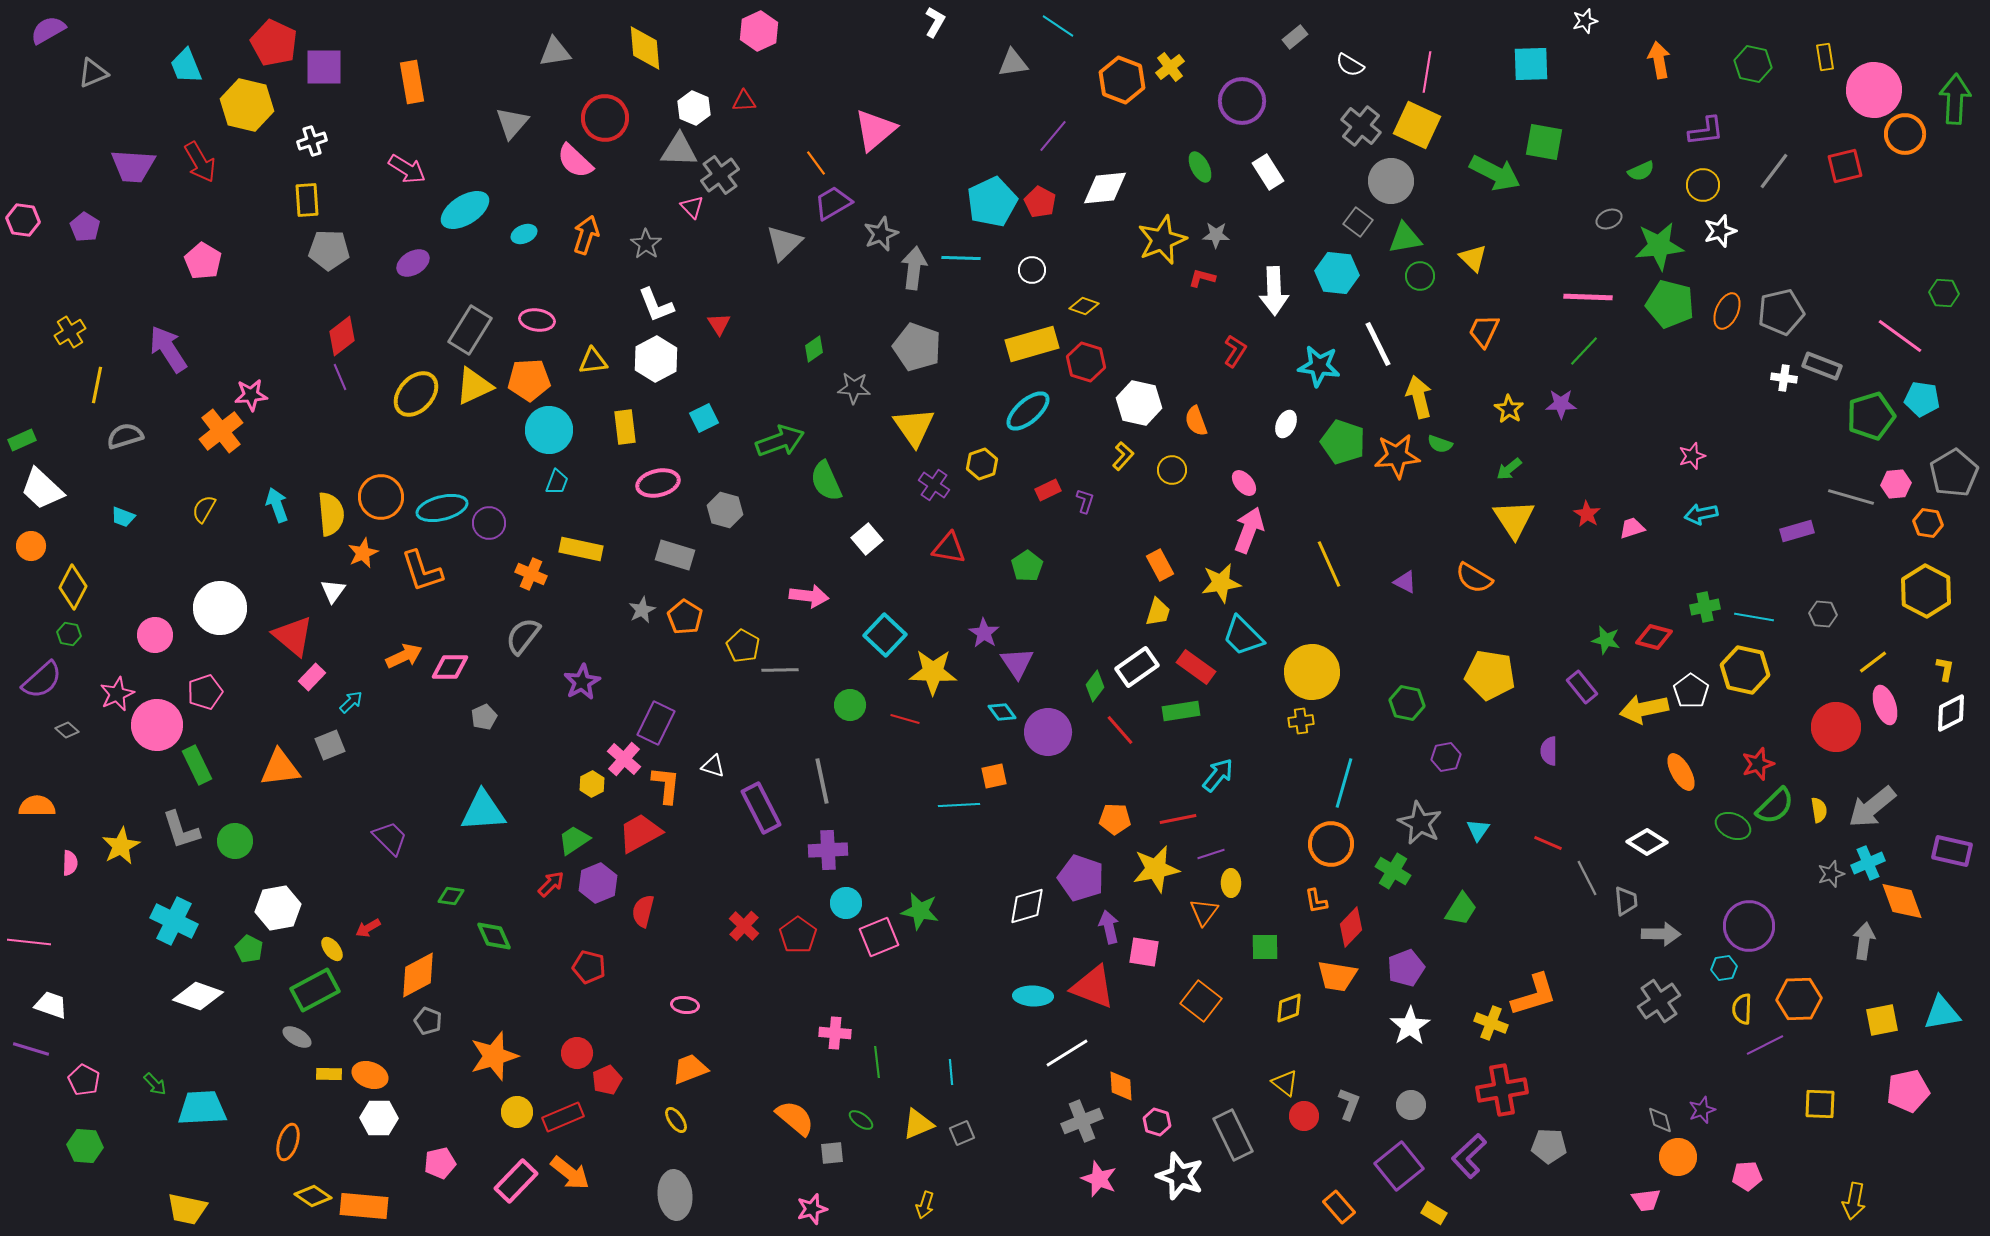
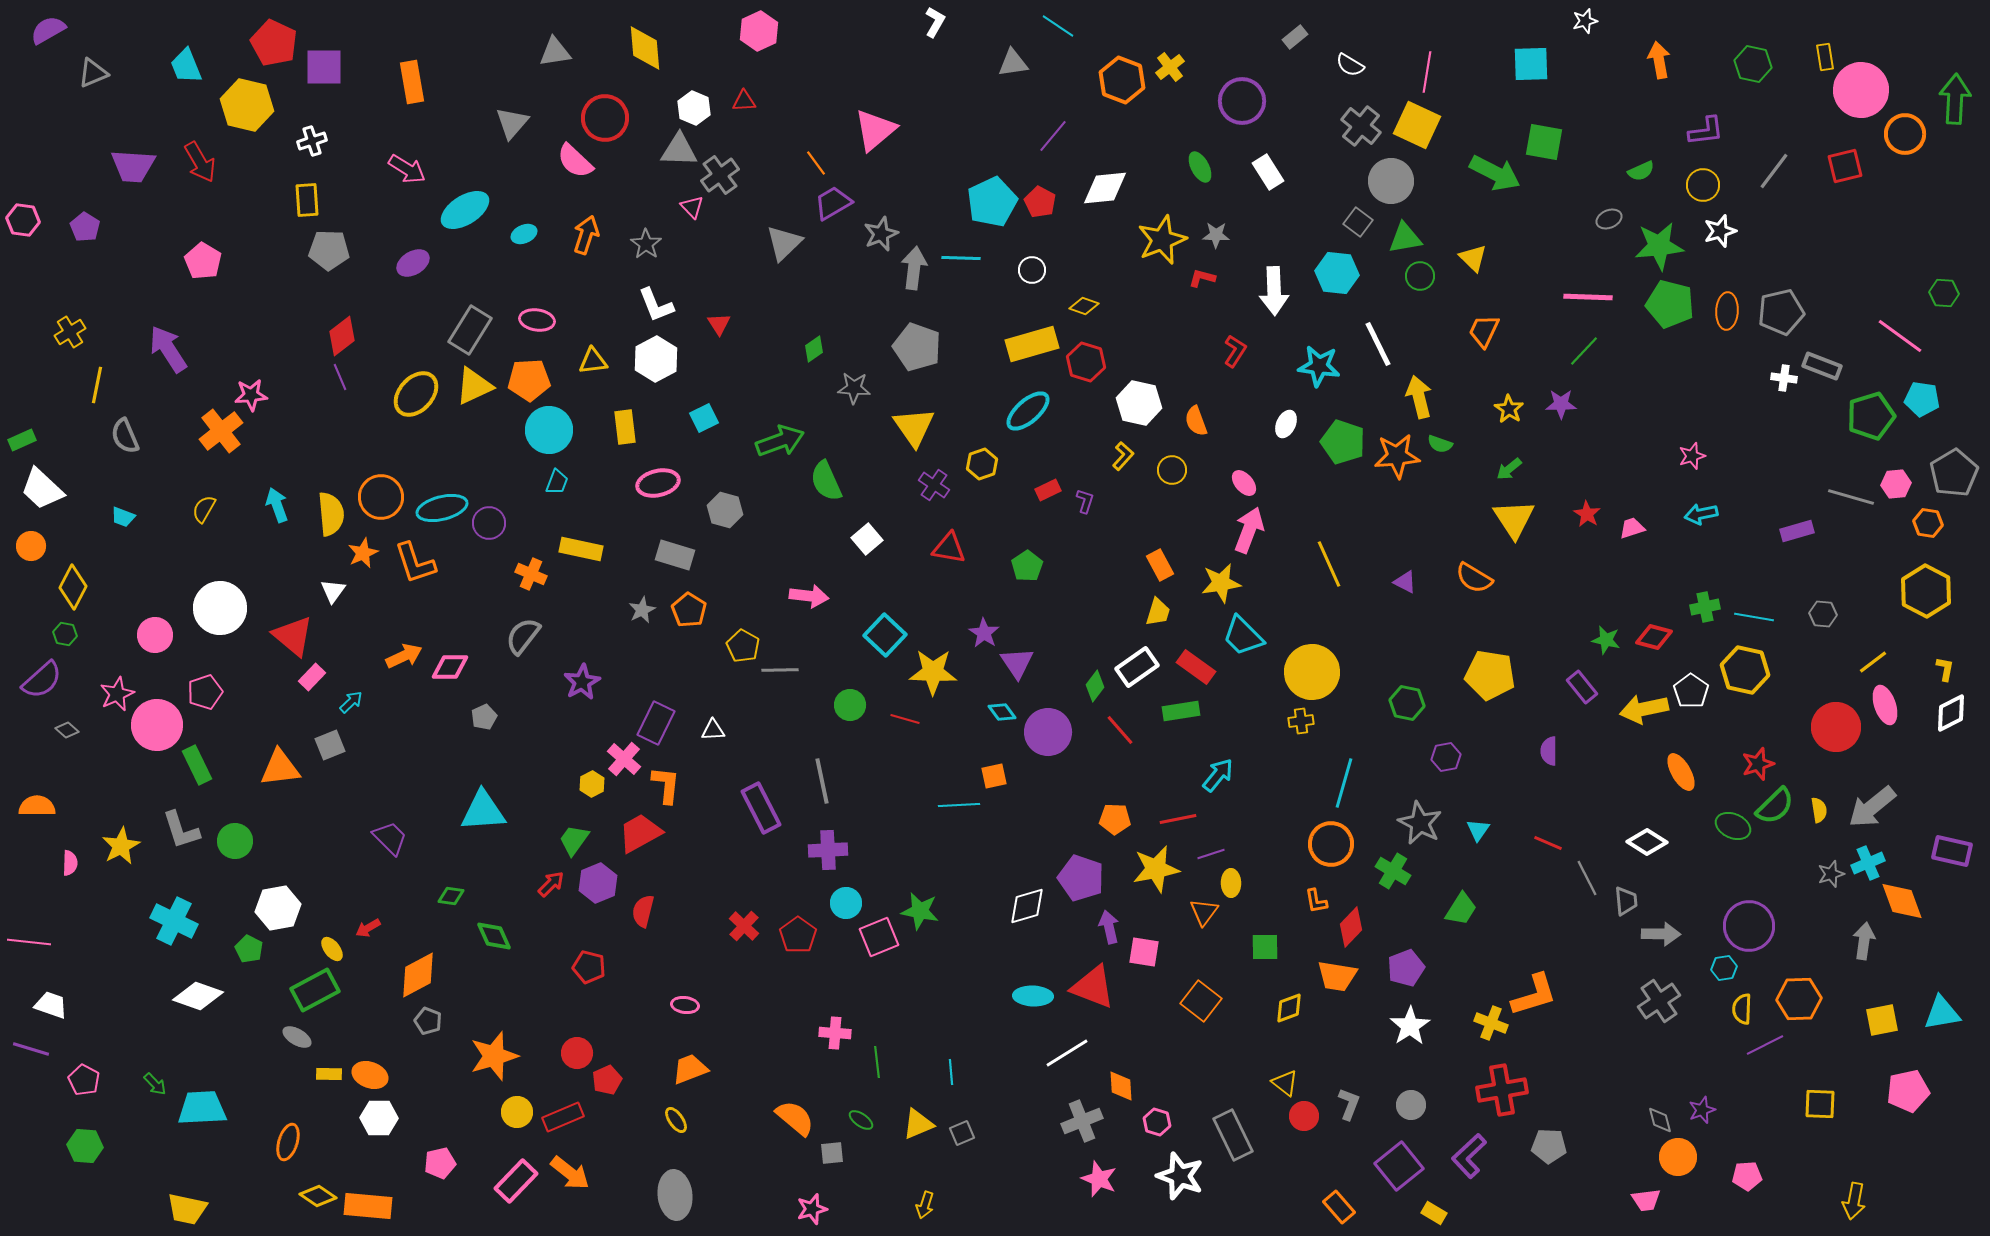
pink circle at (1874, 90): moved 13 px left
orange ellipse at (1727, 311): rotated 21 degrees counterclockwise
gray semicircle at (125, 436): rotated 96 degrees counterclockwise
orange L-shape at (422, 571): moved 7 px left, 8 px up
orange pentagon at (685, 617): moved 4 px right, 7 px up
green hexagon at (69, 634): moved 4 px left
white triangle at (713, 766): moved 36 px up; rotated 20 degrees counterclockwise
green trapezoid at (574, 840): rotated 20 degrees counterclockwise
yellow diamond at (313, 1196): moved 5 px right
orange rectangle at (364, 1206): moved 4 px right
